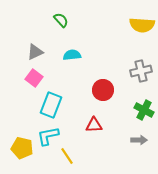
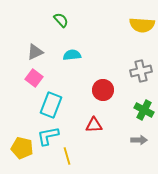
yellow line: rotated 18 degrees clockwise
